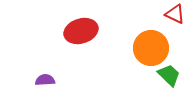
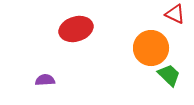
red ellipse: moved 5 px left, 2 px up
